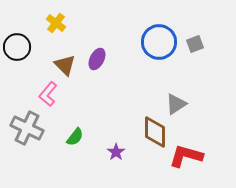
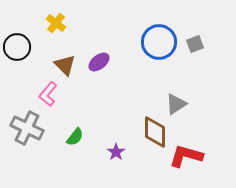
purple ellipse: moved 2 px right, 3 px down; rotated 25 degrees clockwise
